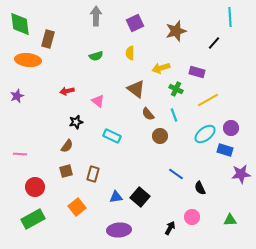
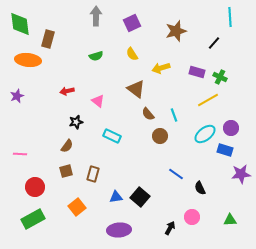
purple square at (135, 23): moved 3 px left
yellow semicircle at (130, 53): moved 2 px right, 1 px down; rotated 32 degrees counterclockwise
green cross at (176, 89): moved 44 px right, 12 px up
